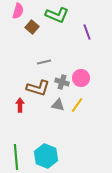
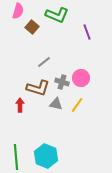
gray line: rotated 24 degrees counterclockwise
gray triangle: moved 2 px left, 1 px up
